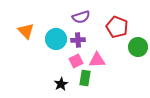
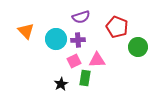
pink square: moved 2 px left
